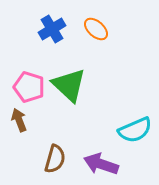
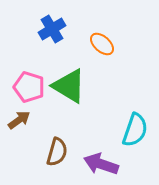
orange ellipse: moved 6 px right, 15 px down
green triangle: moved 1 px down; rotated 12 degrees counterclockwise
brown arrow: rotated 75 degrees clockwise
cyan semicircle: rotated 48 degrees counterclockwise
brown semicircle: moved 2 px right, 7 px up
